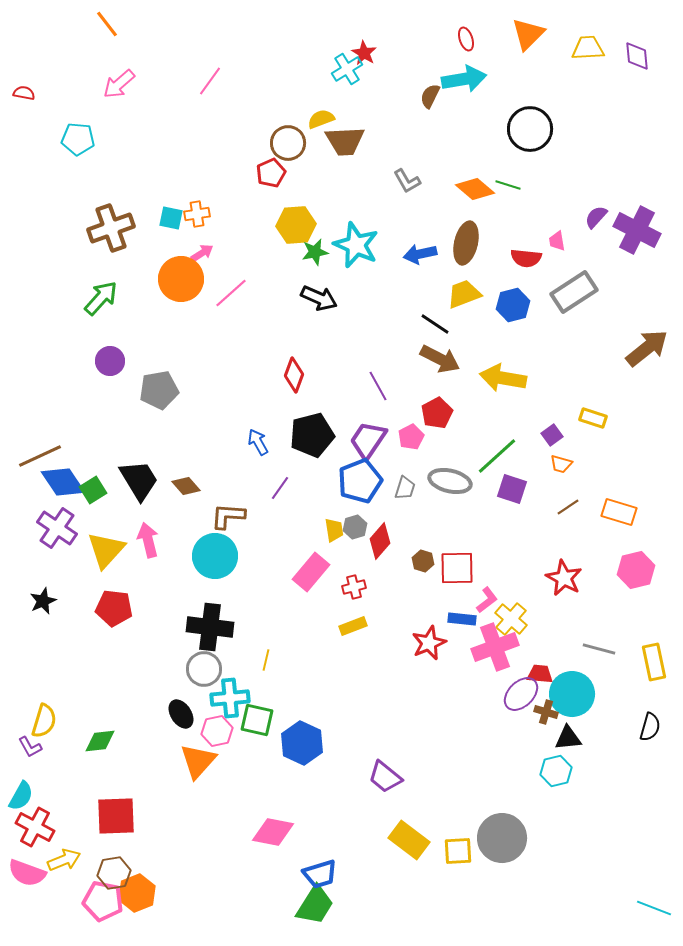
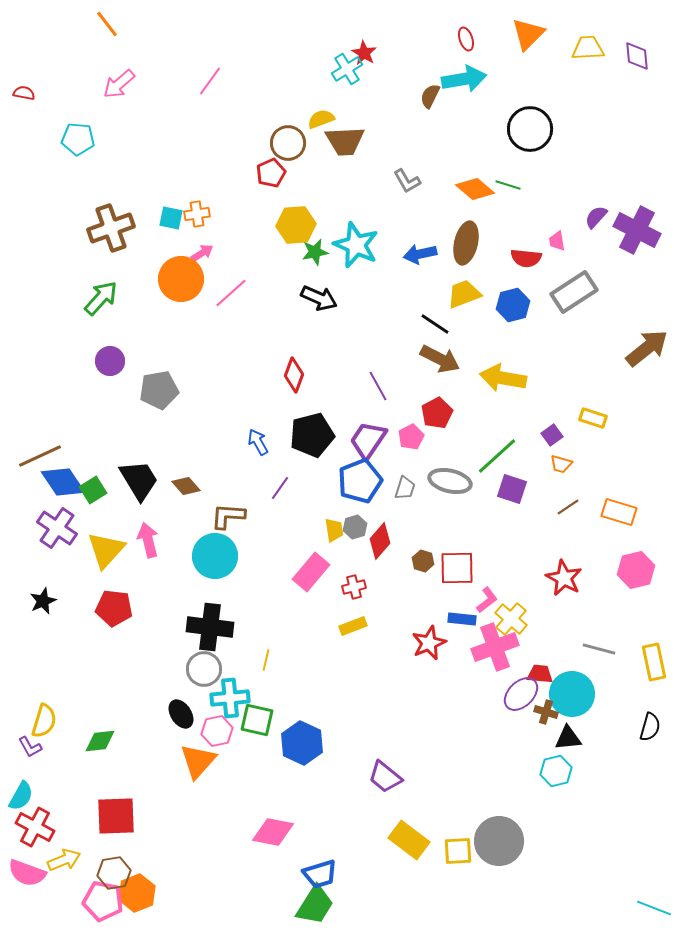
gray circle at (502, 838): moved 3 px left, 3 px down
